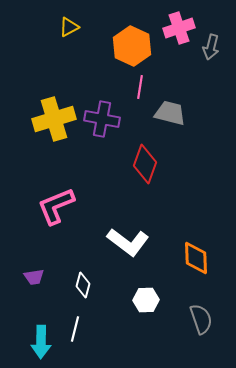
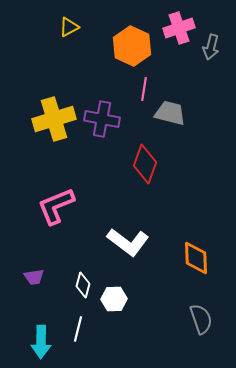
pink line: moved 4 px right, 2 px down
white hexagon: moved 32 px left, 1 px up
white line: moved 3 px right
